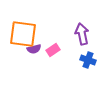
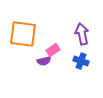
purple semicircle: moved 10 px right, 12 px down
blue cross: moved 7 px left, 1 px down
